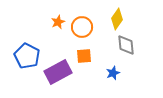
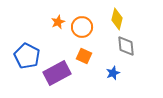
yellow diamond: rotated 20 degrees counterclockwise
gray diamond: moved 1 px down
orange square: rotated 28 degrees clockwise
purple rectangle: moved 1 px left, 1 px down
